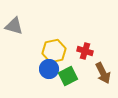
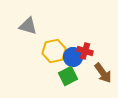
gray triangle: moved 14 px right
blue circle: moved 24 px right, 12 px up
brown arrow: rotated 10 degrees counterclockwise
